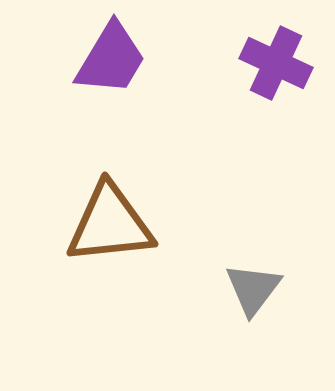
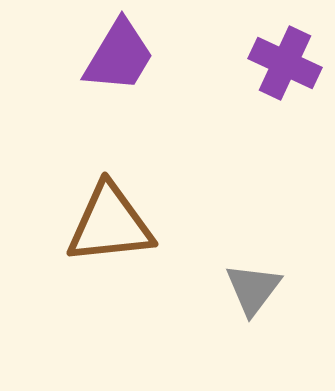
purple trapezoid: moved 8 px right, 3 px up
purple cross: moved 9 px right
